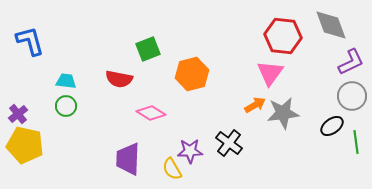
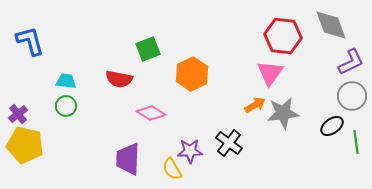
orange hexagon: rotated 12 degrees counterclockwise
